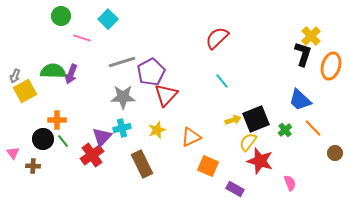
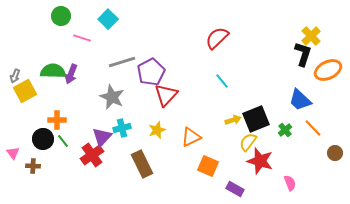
orange ellipse: moved 3 px left, 4 px down; rotated 48 degrees clockwise
gray star: moved 11 px left; rotated 25 degrees clockwise
